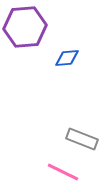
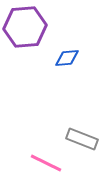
pink line: moved 17 px left, 9 px up
